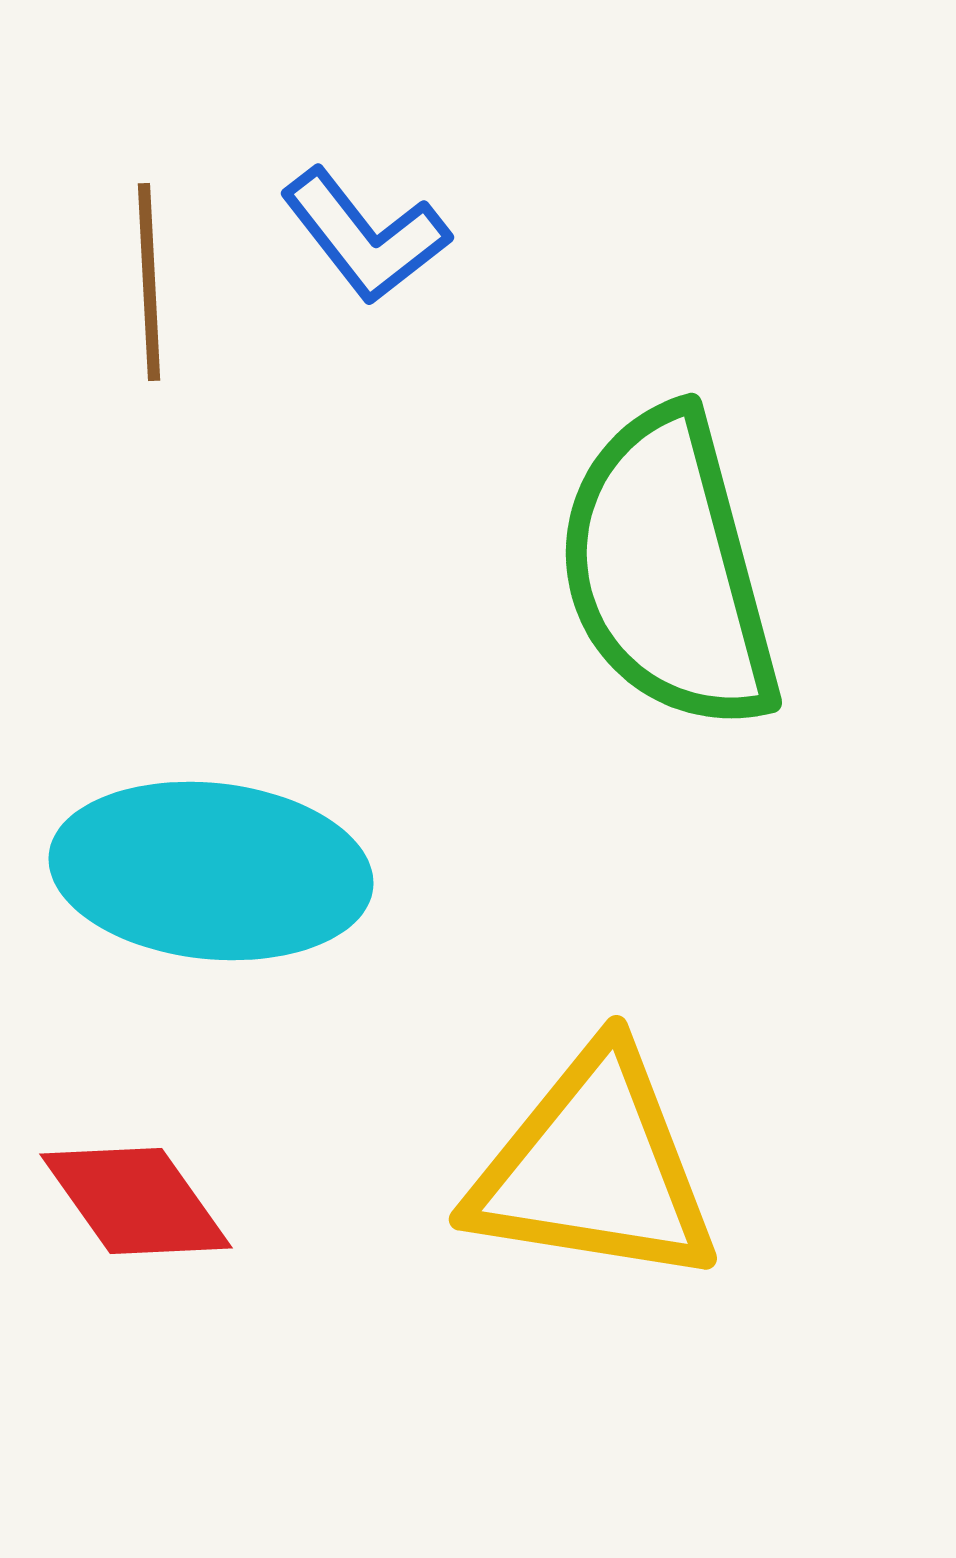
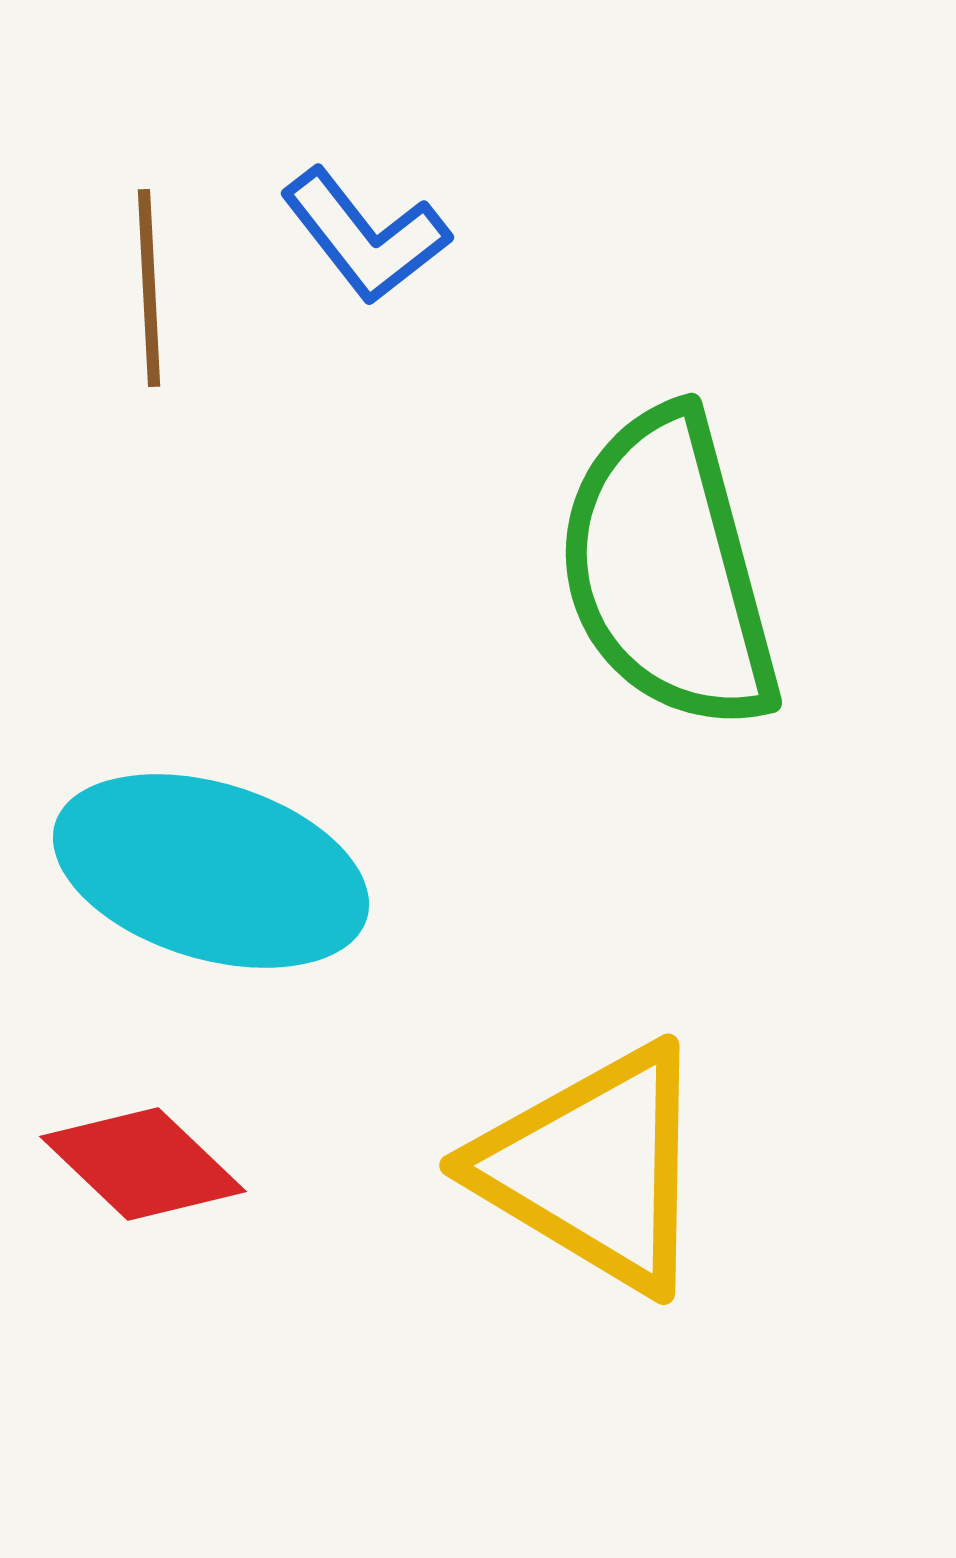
brown line: moved 6 px down
cyan ellipse: rotated 11 degrees clockwise
yellow triangle: rotated 22 degrees clockwise
red diamond: moved 7 px right, 37 px up; rotated 11 degrees counterclockwise
